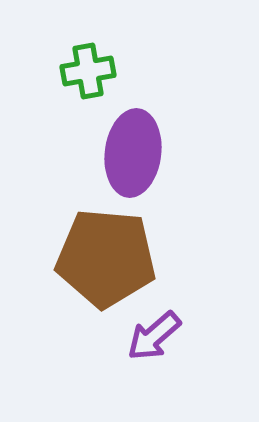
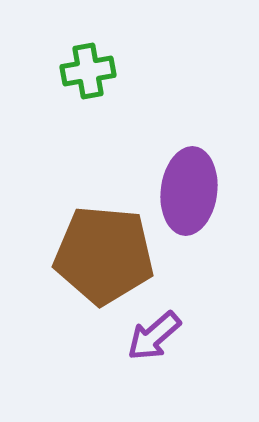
purple ellipse: moved 56 px right, 38 px down
brown pentagon: moved 2 px left, 3 px up
